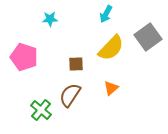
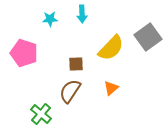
cyan arrow: moved 24 px left; rotated 30 degrees counterclockwise
pink pentagon: moved 4 px up
brown semicircle: moved 4 px up
green cross: moved 4 px down
